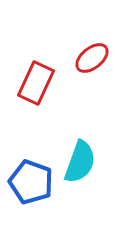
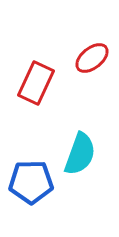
cyan semicircle: moved 8 px up
blue pentagon: rotated 21 degrees counterclockwise
